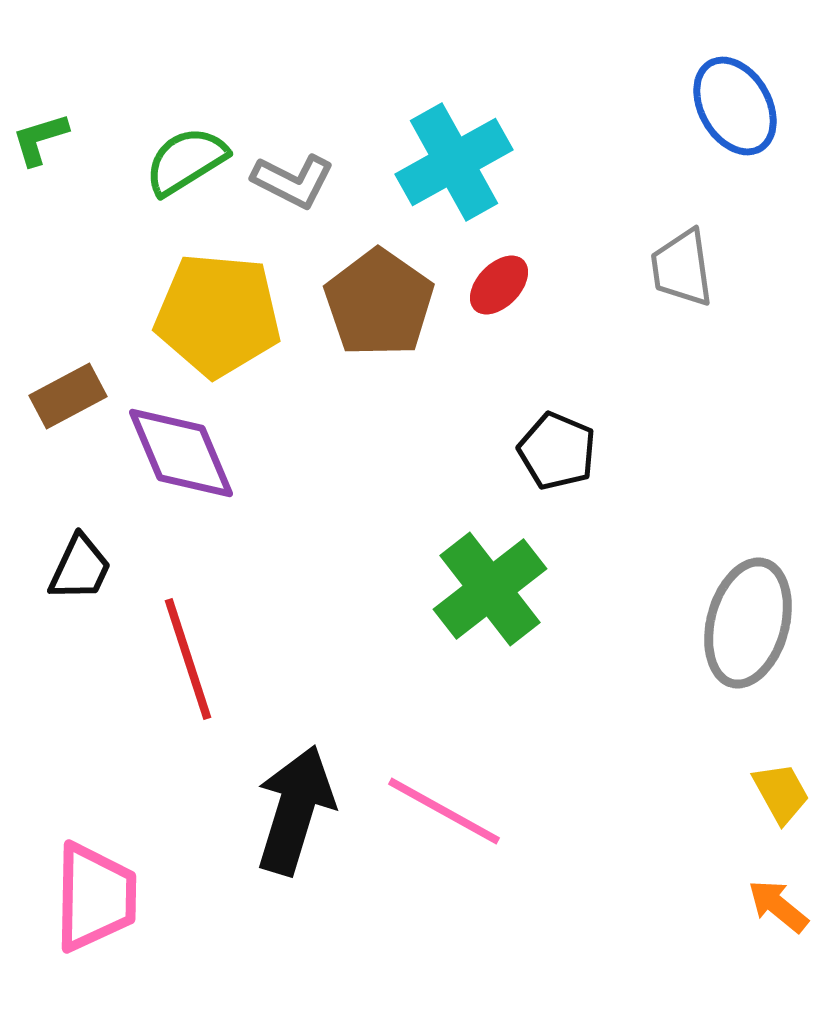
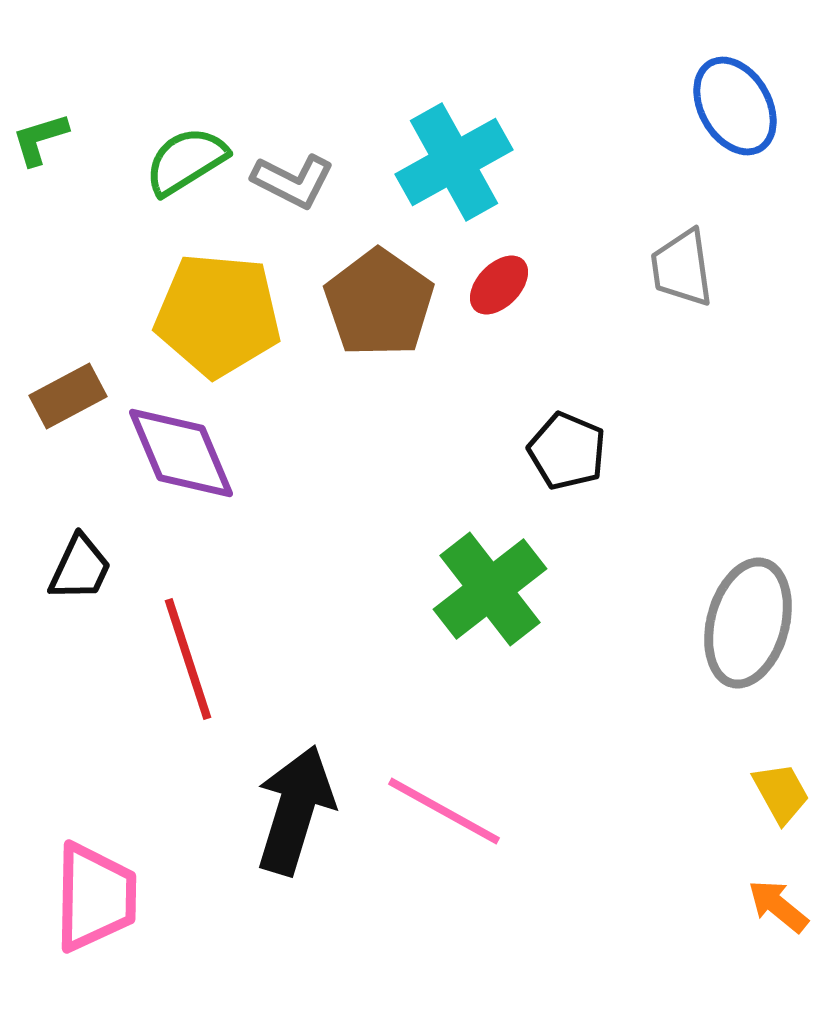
black pentagon: moved 10 px right
